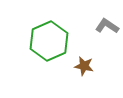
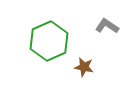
brown star: moved 1 px down
